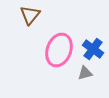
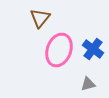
brown triangle: moved 10 px right, 3 px down
gray triangle: moved 3 px right, 11 px down
